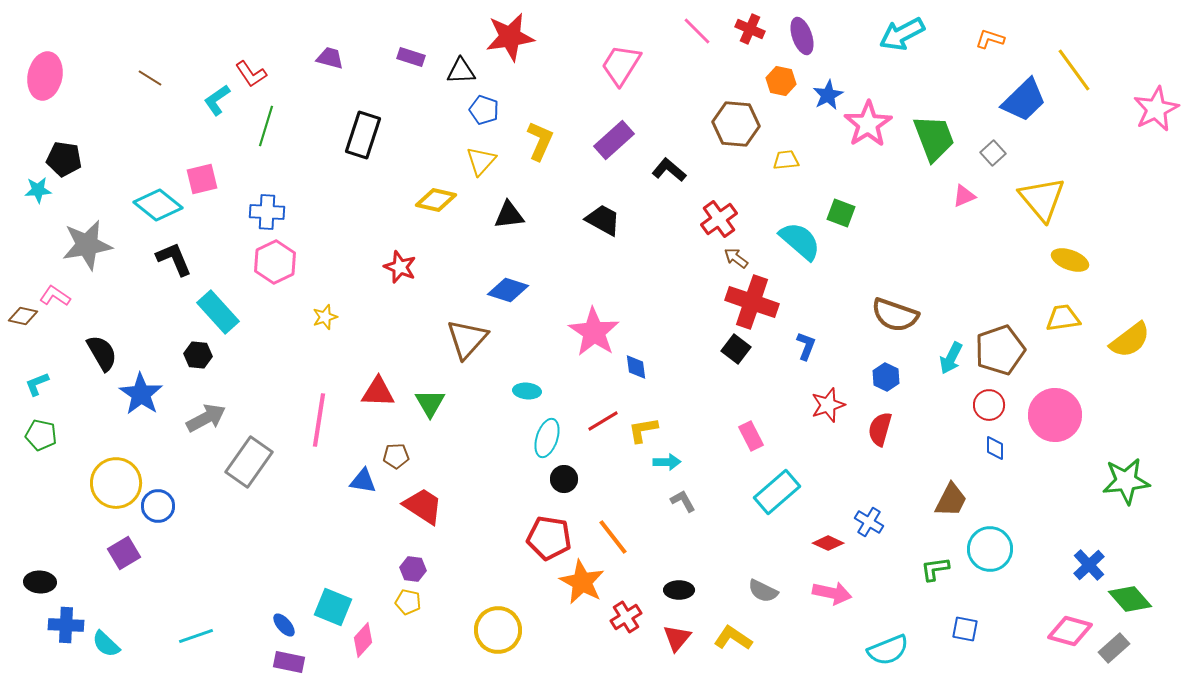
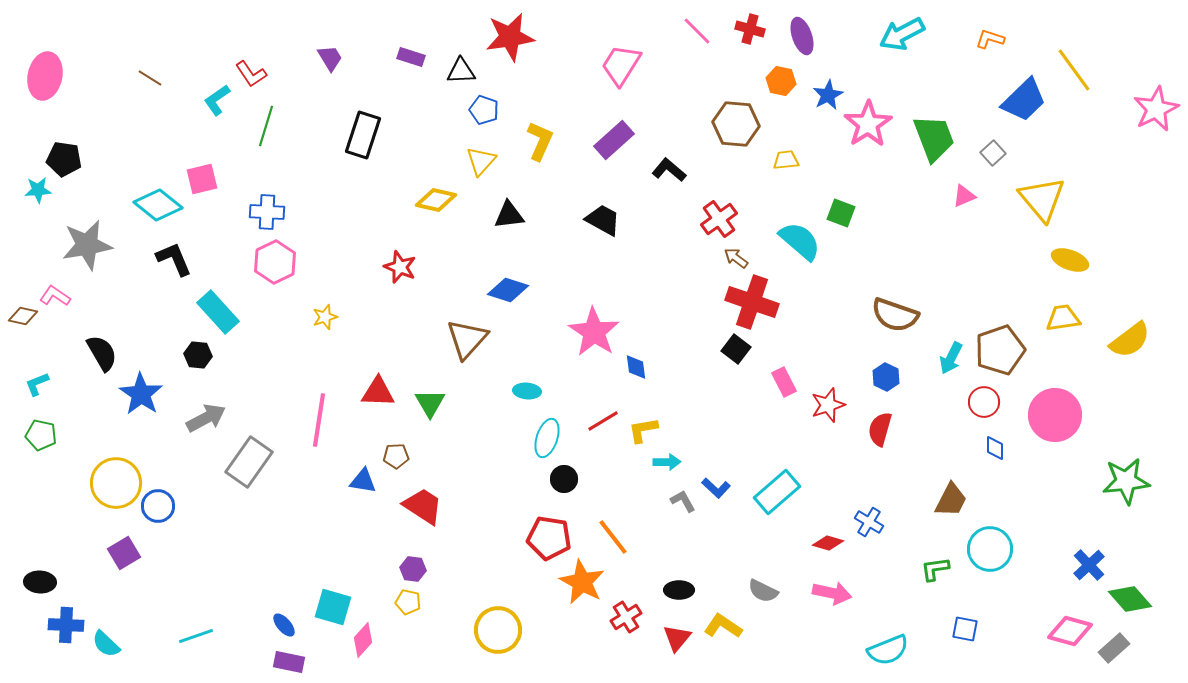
red cross at (750, 29): rotated 8 degrees counterclockwise
purple trapezoid at (330, 58): rotated 44 degrees clockwise
blue L-shape at (806, 346): moved 90 px left, 142 px down; rotated 112 degrees clockwise
red circle at (989, 405): moved 5 px left, 3 px up
pink rectangle at (751, 436): moved 33 px right, 54 px up
red diamond at (828, 543): rotated 8 degrees counterclockwise
cyan square at (333, 607): rotated 6 degrees counterclockwise
yellow L-shape at (733, 638): moved 10 px left, 12 px up
